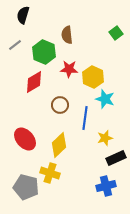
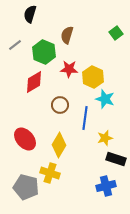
black semicircle: moved 7 px right, 1 px up
brown semicircle: rotated 24 degrees clockwise
yellow diamond: rotated 15 degrees counterclockwise
black rectangle: moved 1 px down; rotated 42 degrees clockwise
